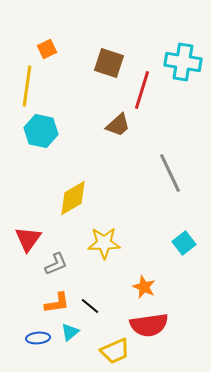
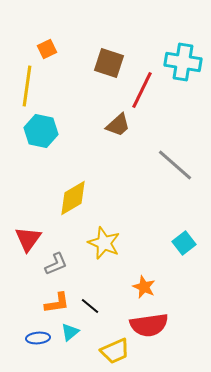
red line: rotated 9 degrees clockwise
gray line: moved 5 px right, 8 px up; rotated 24 degrees counterclockwise
yellow star: rotated 24 degrees clockwise
